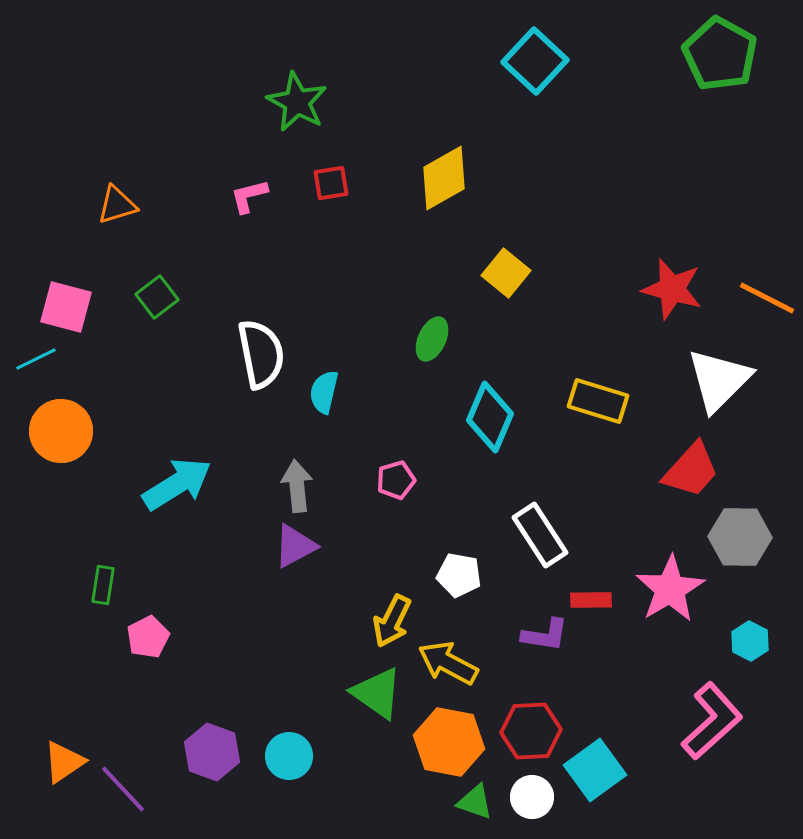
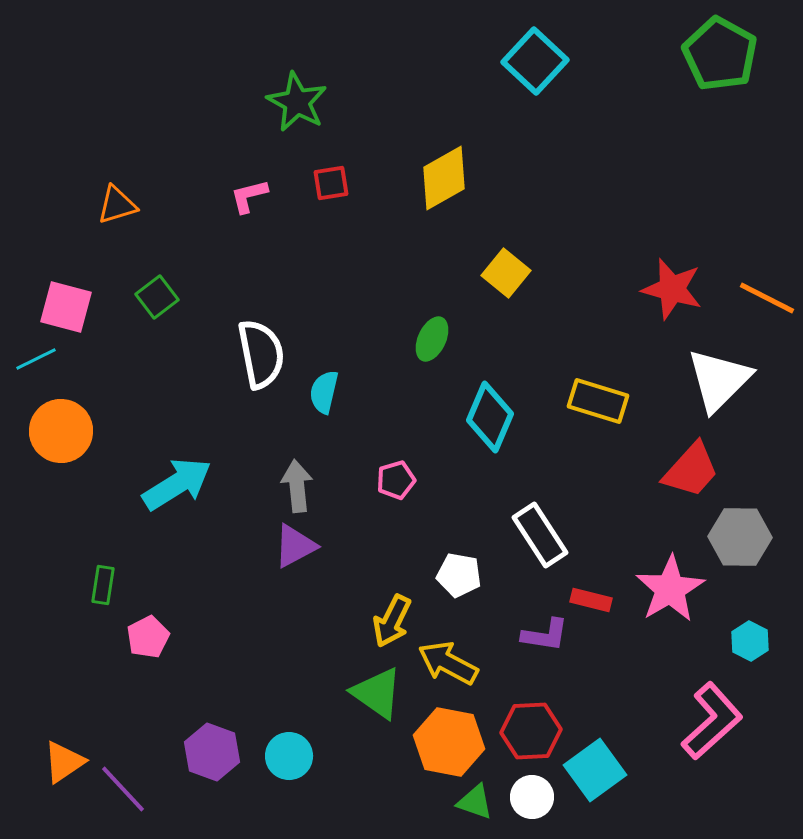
red rectangle at (591, 600): rotated 15 degrees clockwise
